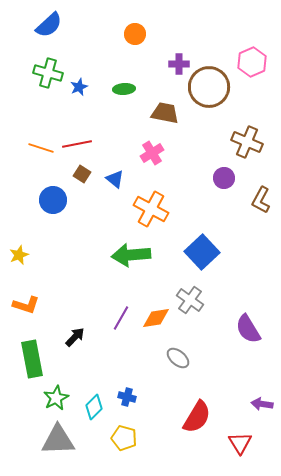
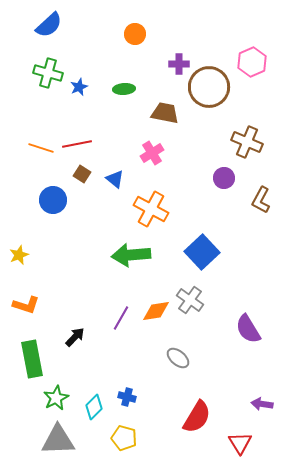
orange diamond: moved 7 px up
